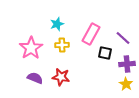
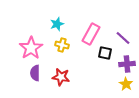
yellow cross: rotated 16 degrees clockwise
purple semicircle: moved 5 px up; rotated 112 degrees counterclockwise
